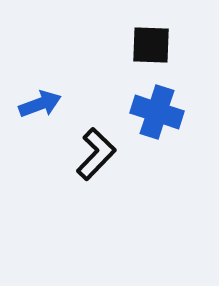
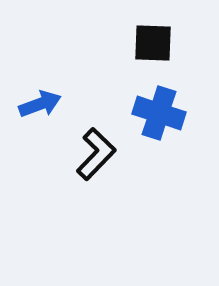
black square: moved 2 px right, 2 px up
blue cross: moved 2 px right, 1 px down
